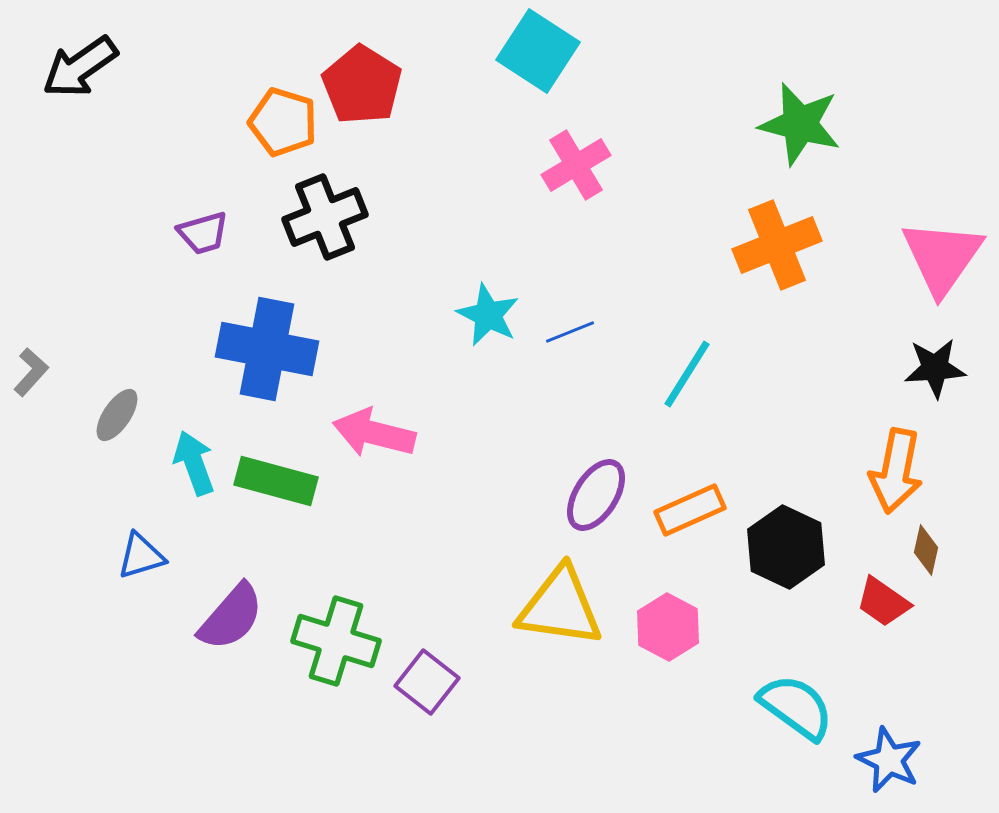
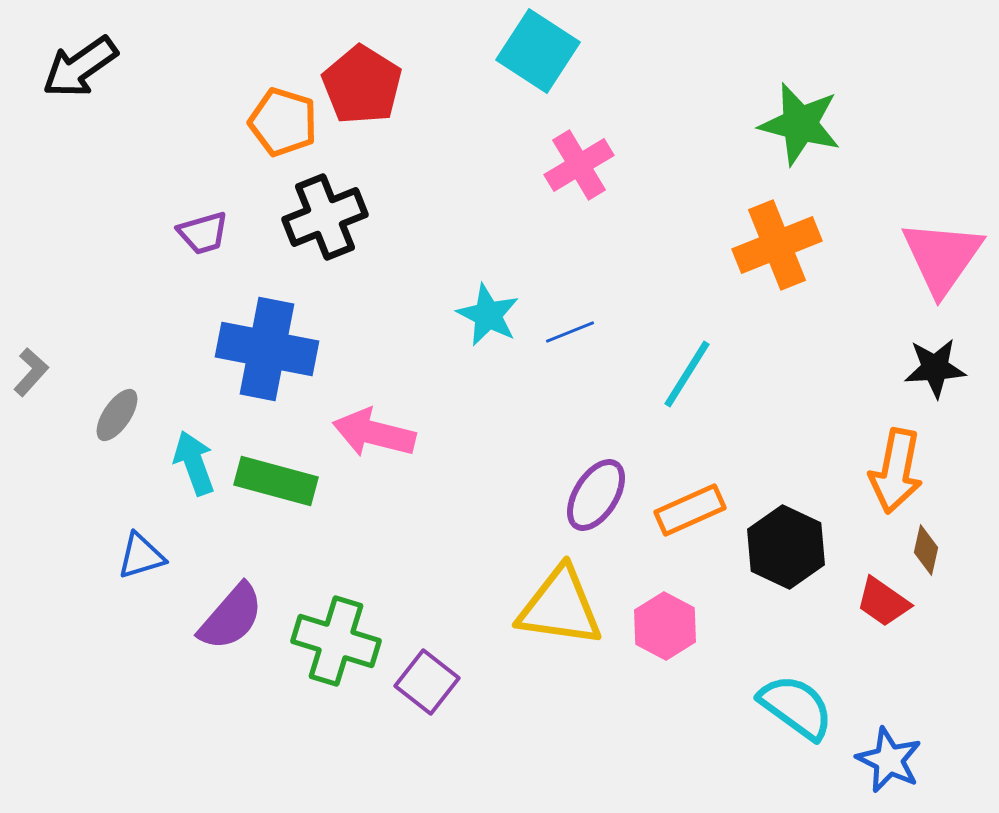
pink cross: moved 3 px right
pink hexagon: moved 3 px left, 1 px up
